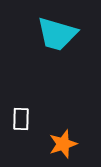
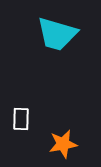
orange star: rotated 8 degrees clockwise
